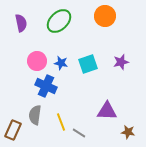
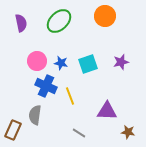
yellow line: moved 9 px right, 26 px up
